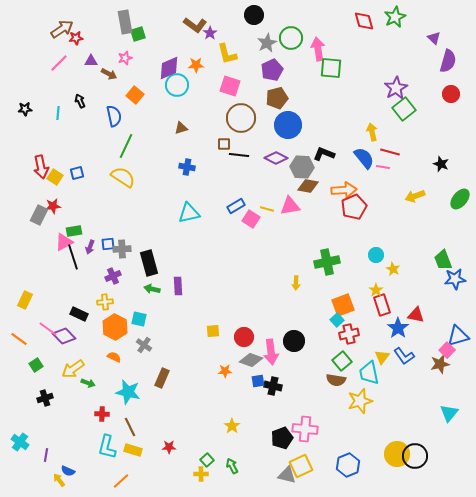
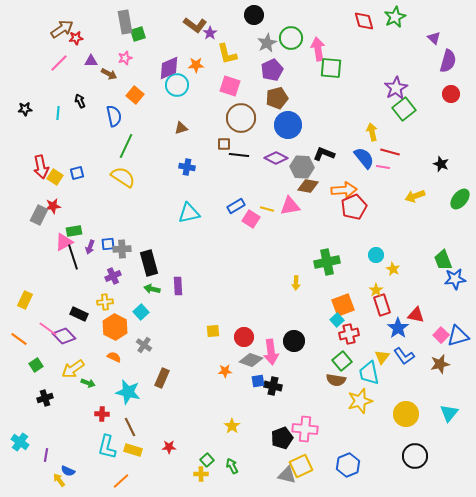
cyan square at (139, 319): moved 2 px right, 7 px up; rotated 35 degrees clockwise
pink square at (447, 350): moved 6 px left, 15 px up
yellow circle at (397, 454): moved 9 px right, 40 px up
